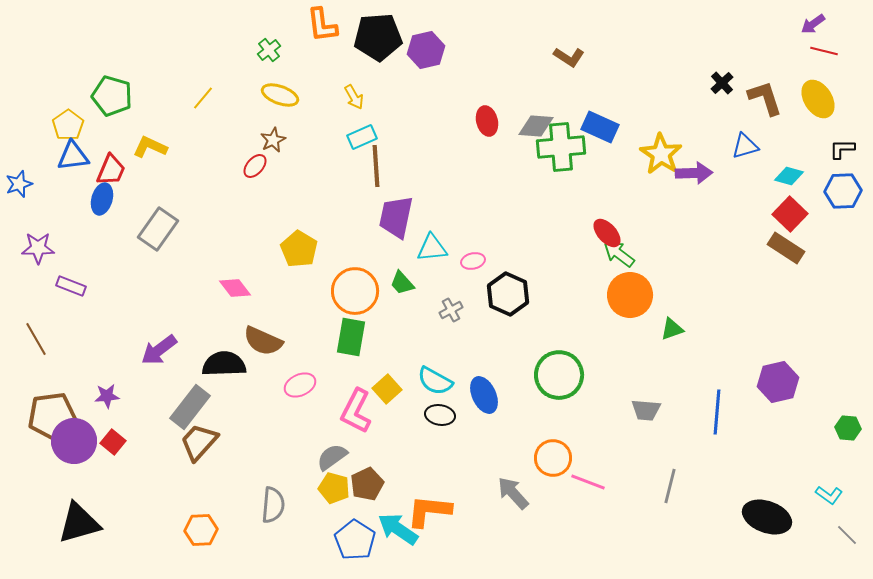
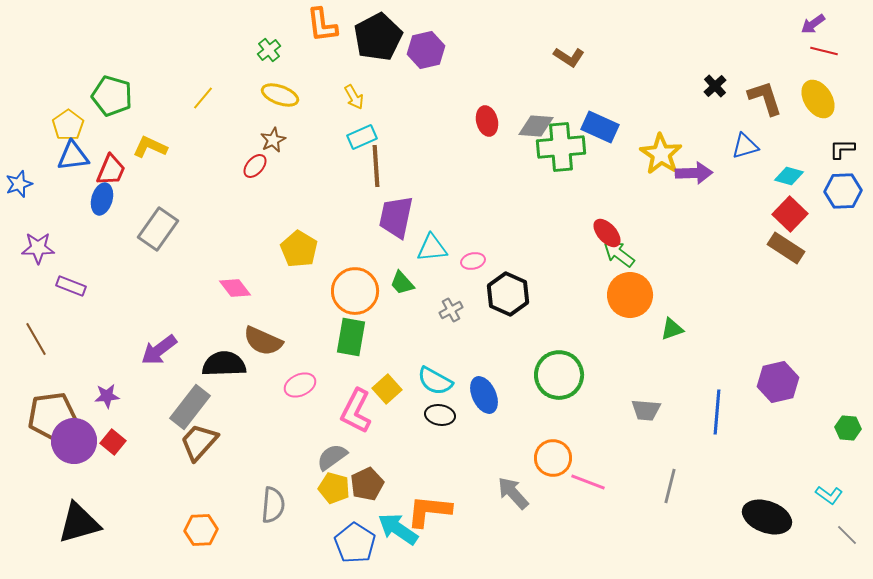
black pentagon at (378, 37): rotated 24 degrees counterclockwise
black cross at (722, 83): moved 7 px left, 3 px down
blue pentagon at (355, 540): moved 3 px down
